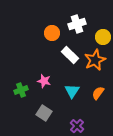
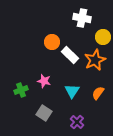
white cross: moved 5 px right, 6 px up; rotated 30 degrees clockwise
orange circle: moved 9 px down
purple cross: moved 4 px up
